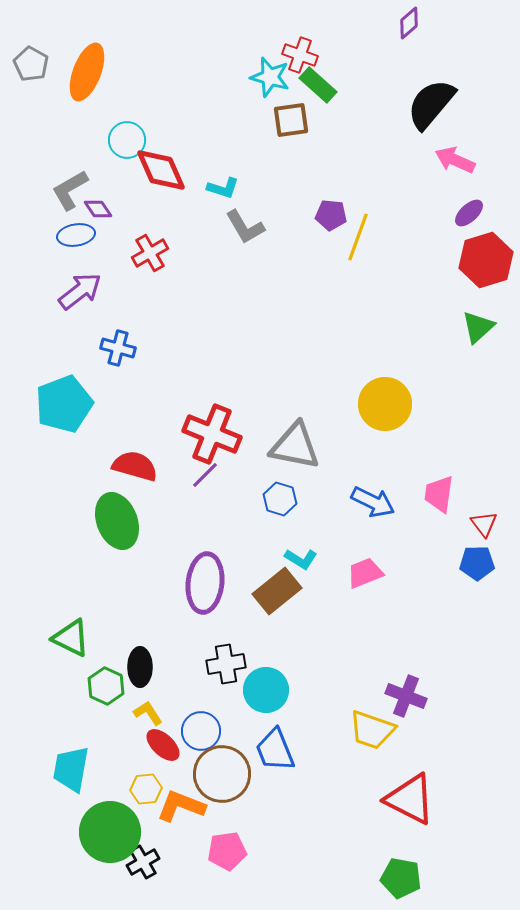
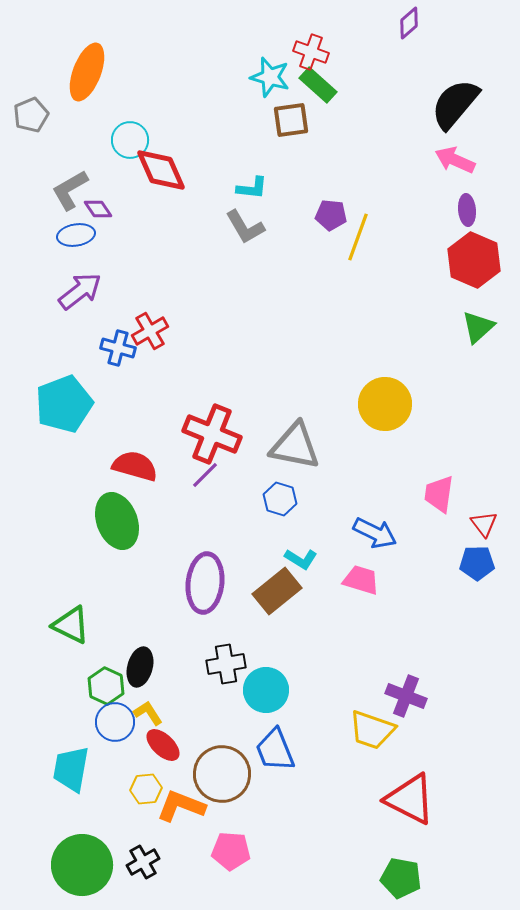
red cross at (300, 55): moved 11 px right, 3 px up
gray pentagon at (31, 64): moved 51 px down; rotated 20 degrees clockwise
black semicircle at (431, 104): moved 24 px right
cyan circle at (127, 140): moved 3 px right
cyan L-shape at (223, 188): moved 29 px right; rotated 12 degrees counterclockwise
purple ellipse at (469, 213): moved 2 px left, 3 px up; rotated 52 degrees counterclockwise
red cross at (150, 253): moved 78 px down
red hexagon at (486, 260): moved 12 px left; rotated 20 degrees counterclockwise
blue arrow at (373, 502): moved 2 px right, 31 px down
pink trapezoid at (365, 573): moved 4 px left, 7 px down; rotated 39 degrees clockwise
green triangle at (71, 638): moved 13 px up
black ellipse at (140, 667): rotated 15 degrees clockwise
blue circle at (201, 731): moved 86 px left, 9 px up
green circle at (110, 832): moved 28 px left, 33 px down
pink pentagon at (227, 851): moved 4 px right; rotated 12 degrees clockwise
